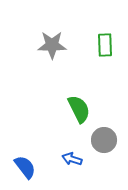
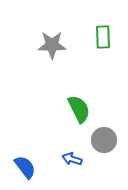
green rectangle: moved 2 px left, 8 px up
